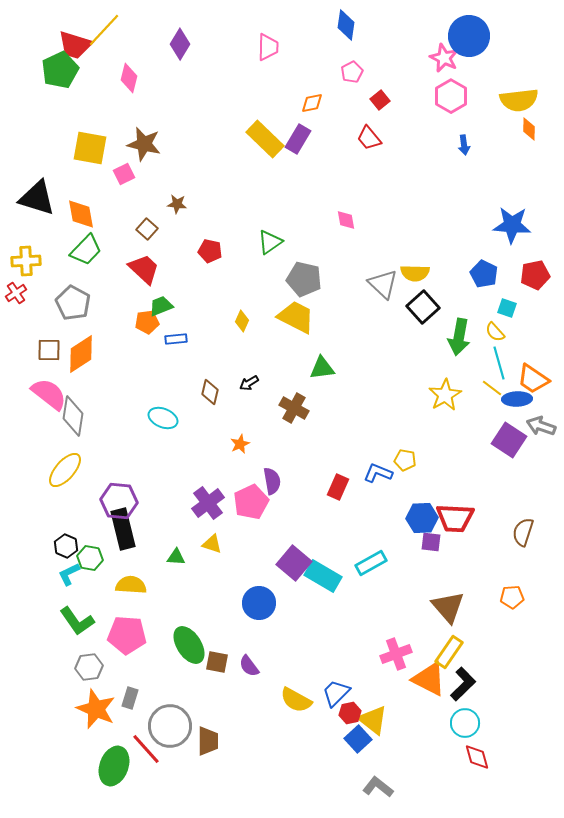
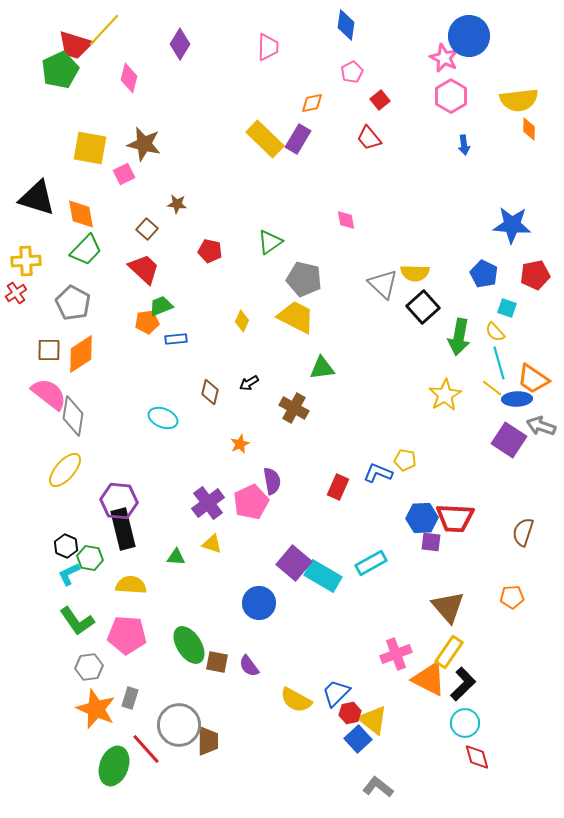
gray circle at (170, 726): moved 9 px right, 1 px up
